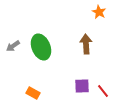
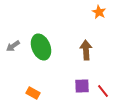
brown arrow: moved 6 px down
